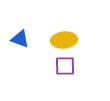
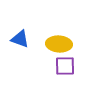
yellow ellipse: moved 5 px left, 4 px down; rotated 10 degrees clockwise
